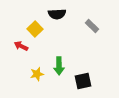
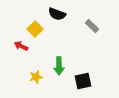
black semicircle: rotated 24 degrees clockwise
yellow star: moved 1 px left, 3 px down
